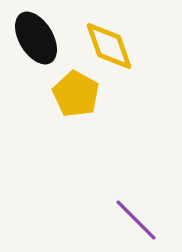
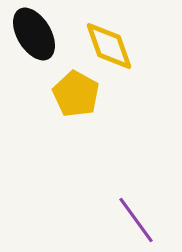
black ellipse: moved 2 px left, 4 px up
purple line: rotated 9 degrees clockwise
